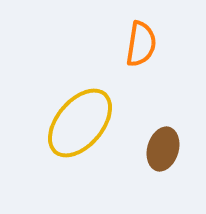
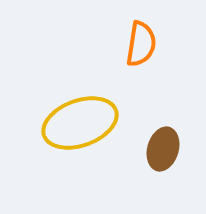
yellow ellipse: rotated 30 degrees clockwise
